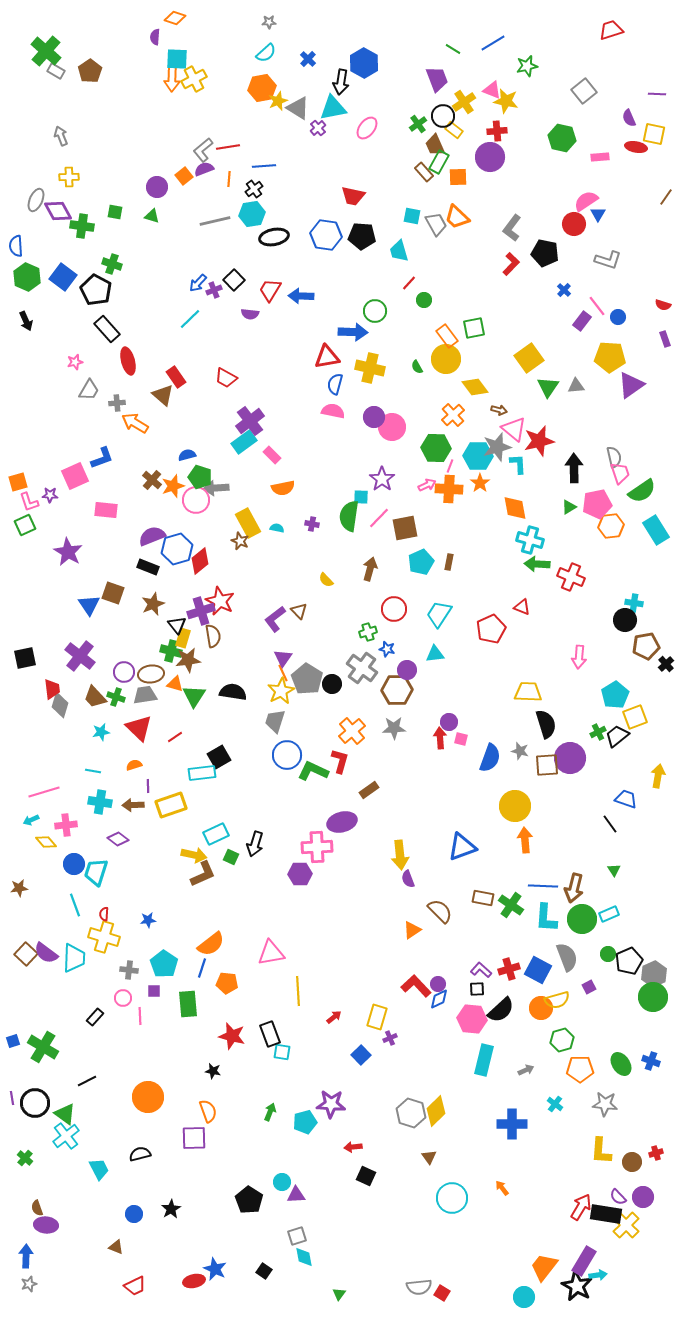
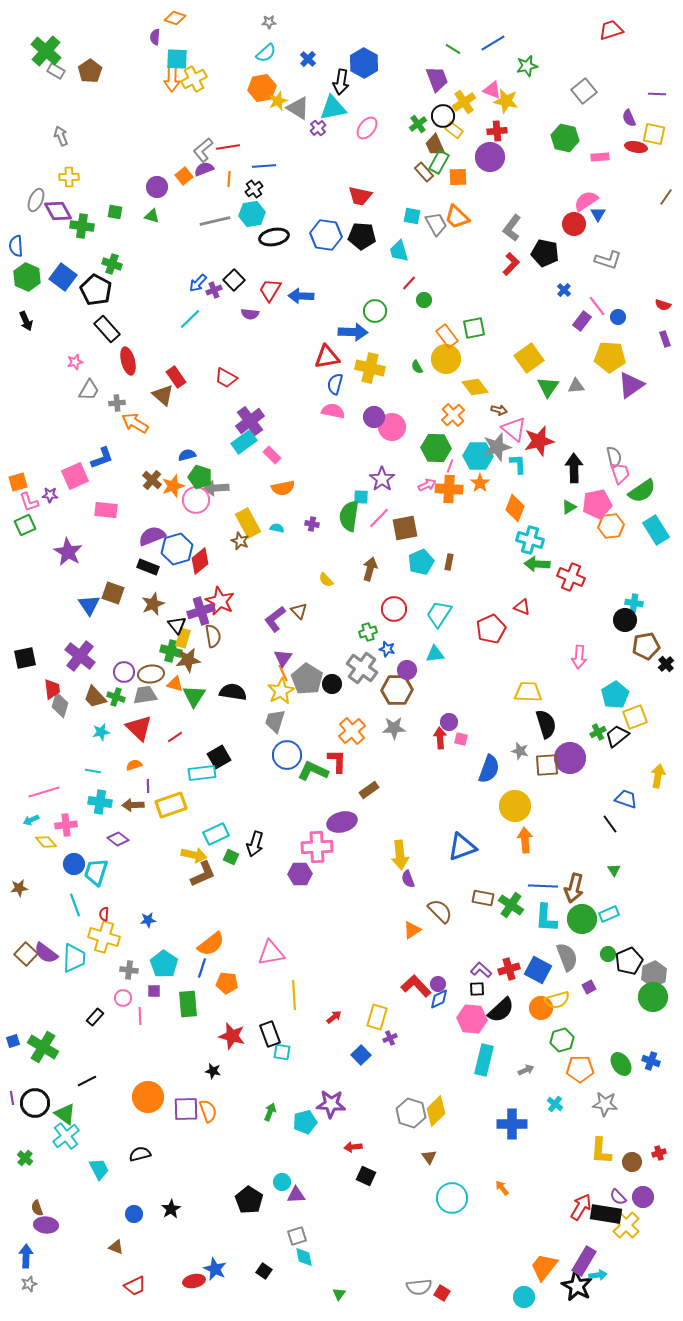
green hexagon at (562, 138): moved 3 px right
red trapezoid at (353, 196): moved 7 px right
orange diamond at (515, 508): rotated 32 degrees clockwise
blue semicircle at (490, 758): moved 1 px left, 11 px down
red L-shape at (340, 761): moved 3 px left; rotated 15 degrees counterclockwise
yellow line at (298, 991): moved 4 px left, 4 px down
purple square at (194, 1138): moved 8 px left, 29 px up
red cross at (656, 1153): moved 3 px right
